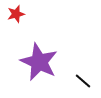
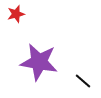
purple star: rotated 15 degrees counterclockwise
